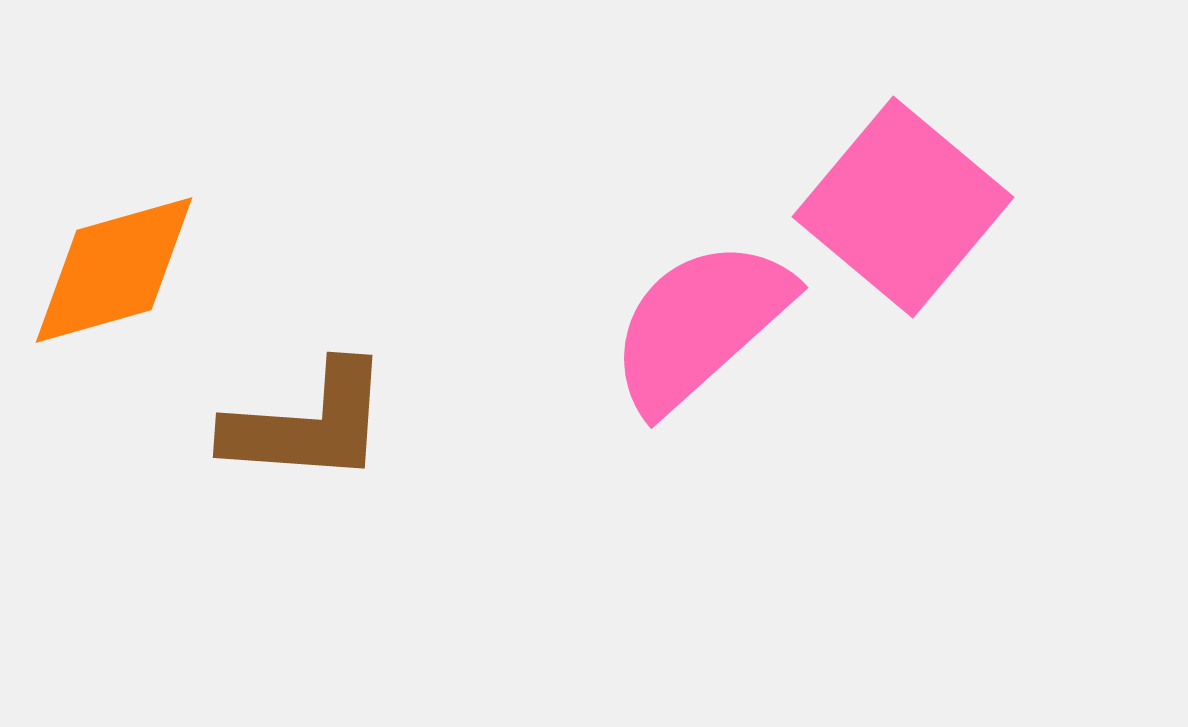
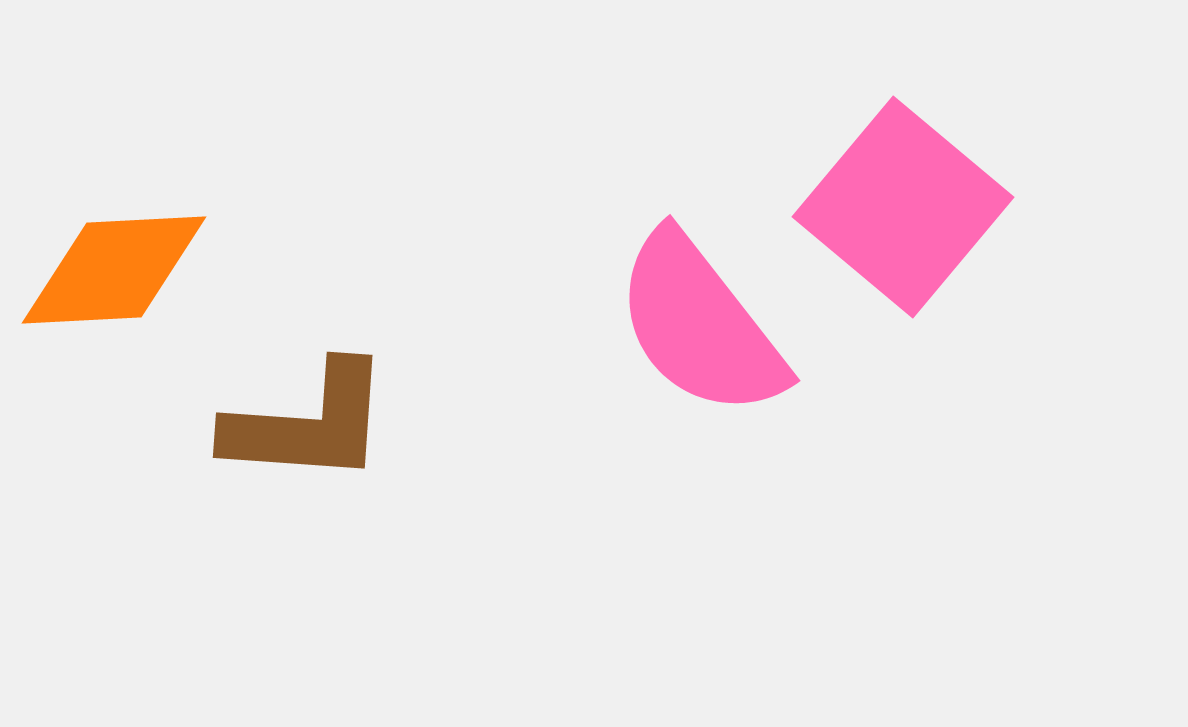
orange diamond: rotated 13 degrees clockwise
pink semicircle: rotated 86 degrees counterclockwise
